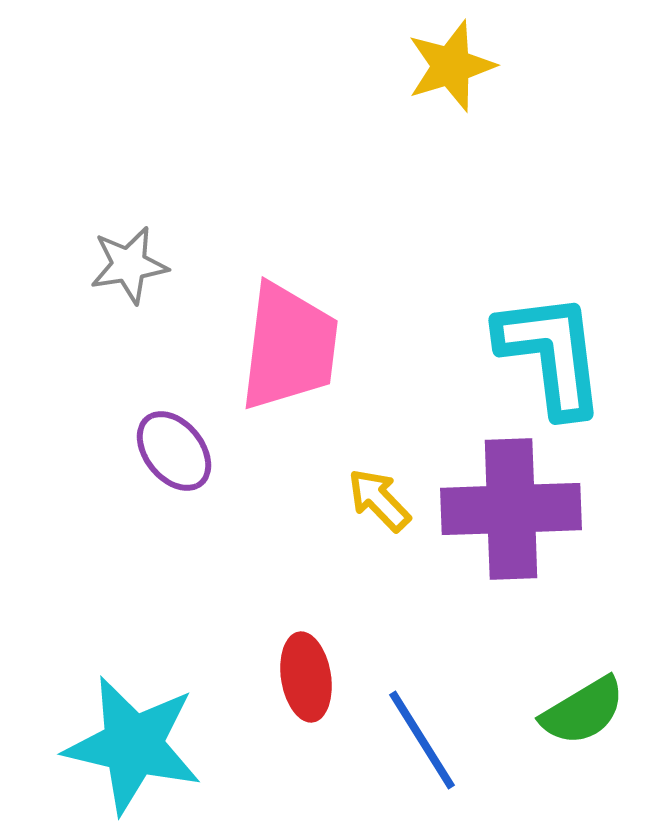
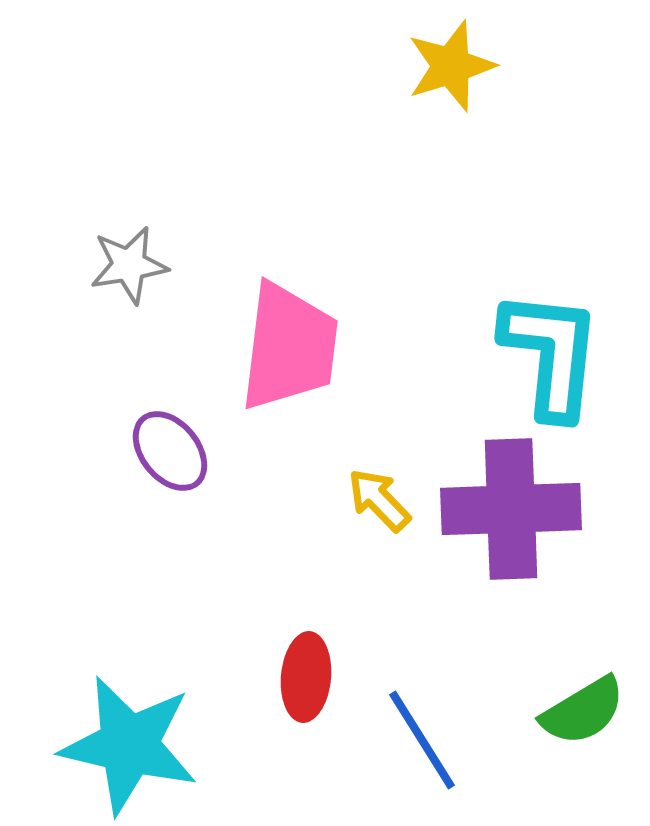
cyan L-shape: rotated 13 degrees clockwise
purple ellipse: moved 4 px left
red ellipse: rotated 14 degrees clockwise
cyan star: moved 4 px left
